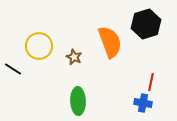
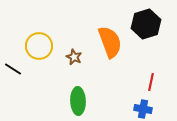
blue cross: moved 6 px down
